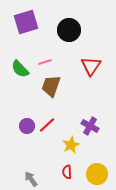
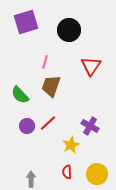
pink line: rotated 56 degrees counterclockwise
green semicircle: moved 26 px down
red line: moved 1 px right, 2 px up
gray arrow: rotated 35 degrees clockwise
